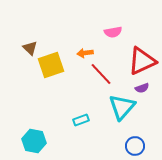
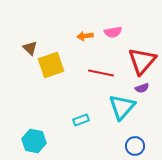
orange arrow: moved 17 px up
red triangle: rotated 24 degrees counterclockwise
red line: moved 1 px up; rotated 35 degrees counterclockwise
